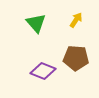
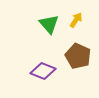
green triangle: moved 13 px right, 1 px down
brown pentagon: moved 2 px right, 2 px up; rotated 20 degrees clockwise
